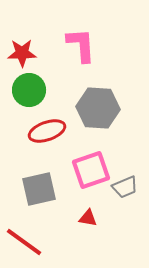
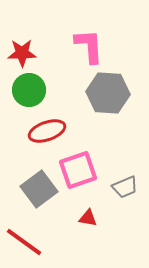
pink L-shape: moved 8 px right, 1 px down
gray hexagon: moved 10 px right, 15 px up
pink square: moved 13 px left
gray square: rotated 24 degrees counterclockwise
